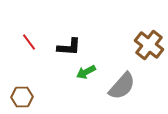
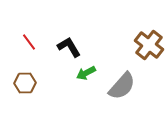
black L-shape: rotated 125 degrees counterclockwise
green arrow: moved 1 px down
brown hexagon: moved 3 px right, 14 px up
